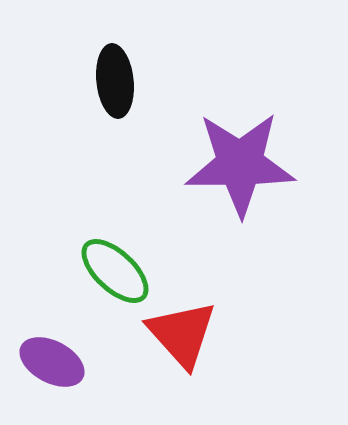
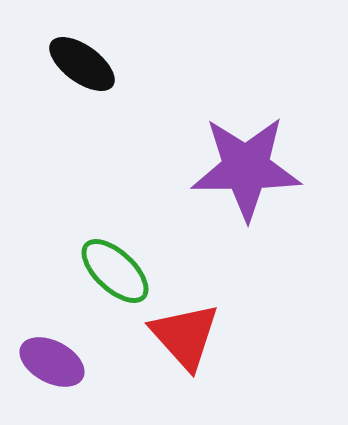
black ellipse: moved 33 px left, 17 px up; rotated 48 degrees counterclockwise
purple star: moved 6 px right, 4 px down
red triangle: moved 3 px right, 2 px down
